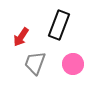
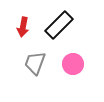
black rectangle: rotated 24 degrees clockwise
red arrow: moved 2 px right, 10 px up; rotated 24 degrees counterclockwise
